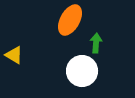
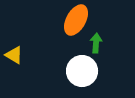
orange ellipse: moved 6 px right
